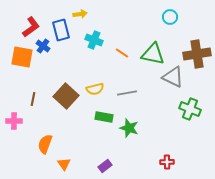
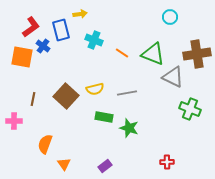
green triangle: rotated 10 degrees clockwise
